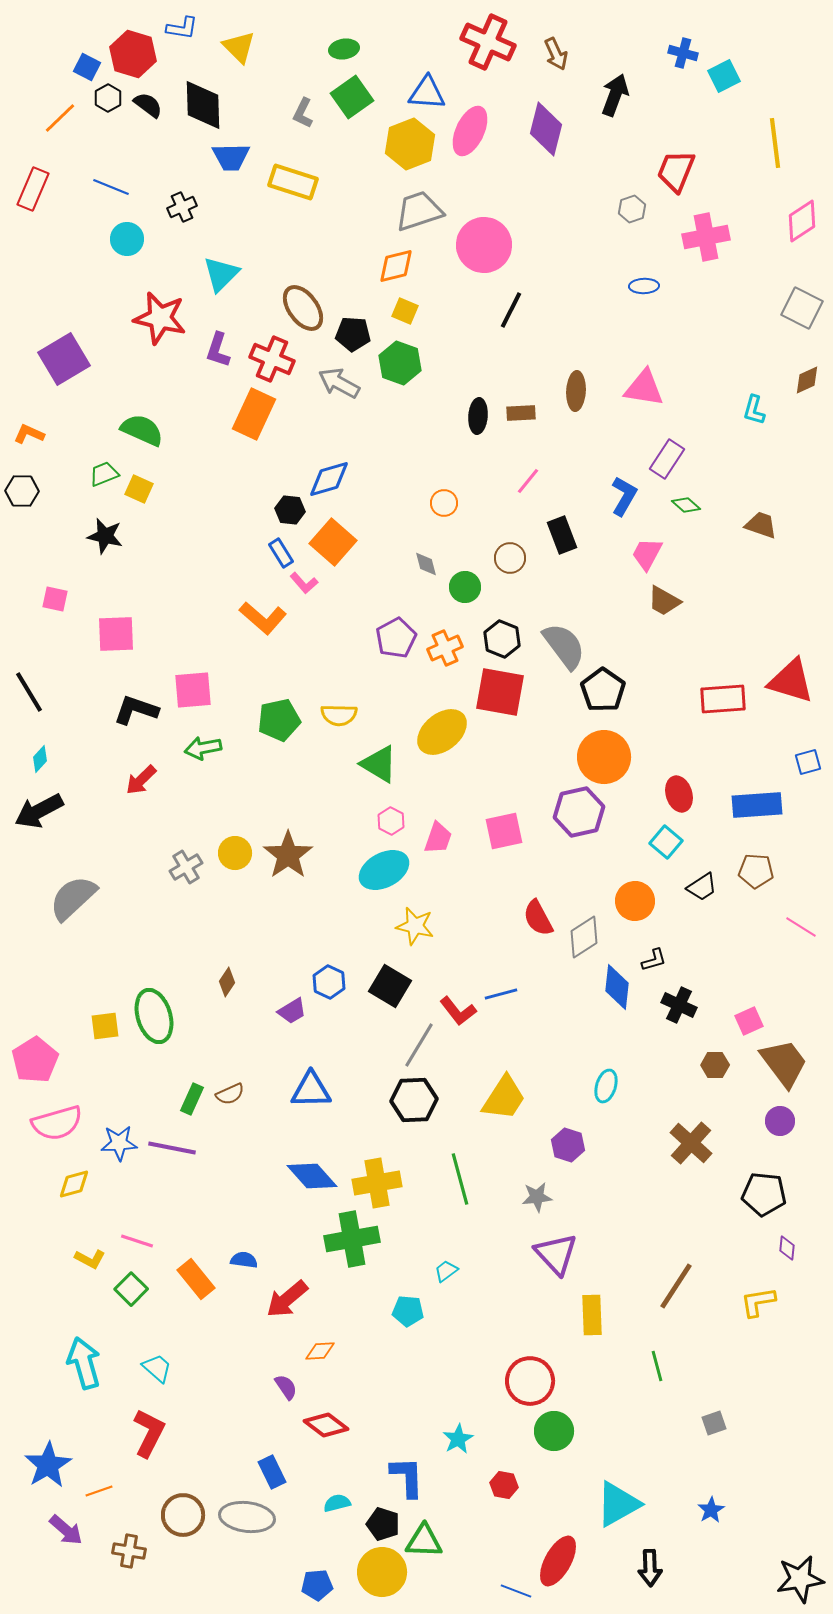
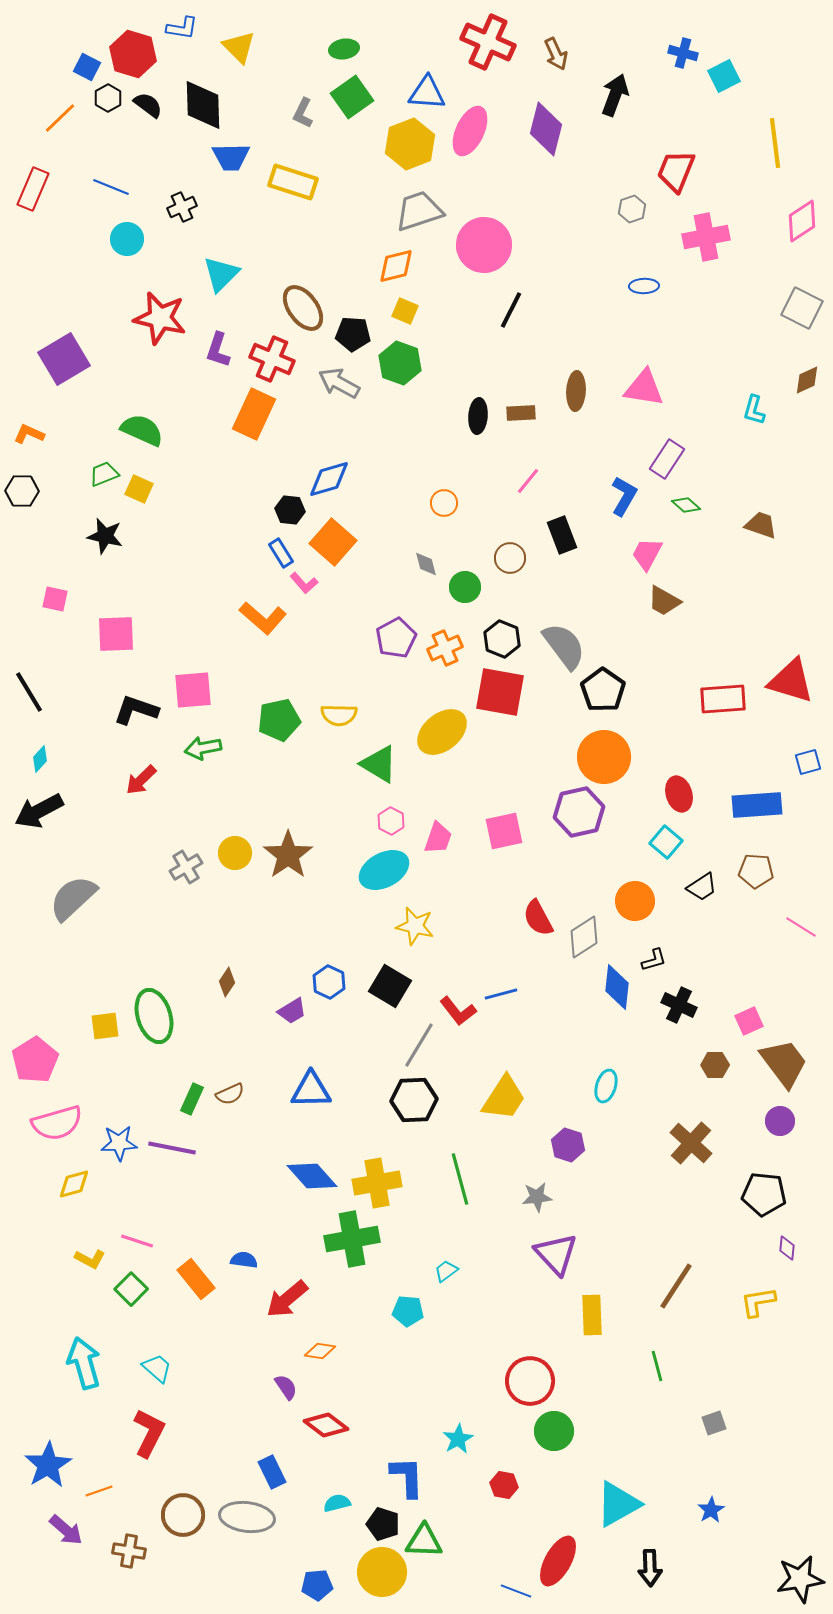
orange diamond at (320, 1351): rotated 12 degrees clockwise
